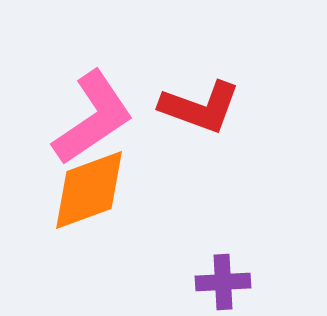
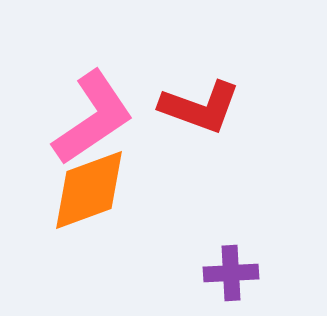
purple cross: moved 8 px right, 9 px up
